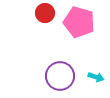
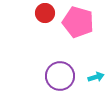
pink pentagon: moved 1 px left
cyan arrow: rotated 35 degrees counterclockwise
